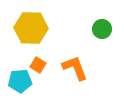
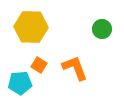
yellow hexagon: moved 1 px up
orange square: moved 1 px right
cyan pentagon: moved 2 px down
